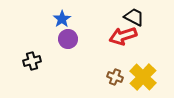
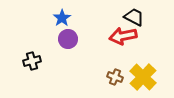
blue star: moved 1 px up
red arrow: rotated 8 degrees clockwise
